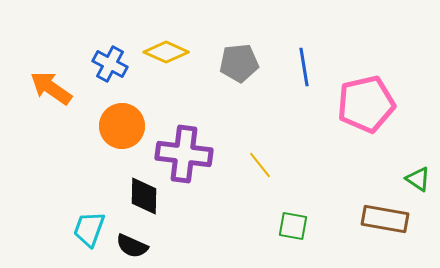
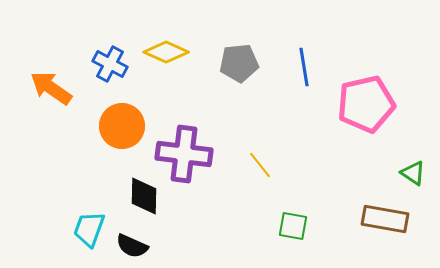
green triangle: moved 5 px left, 6 px up
